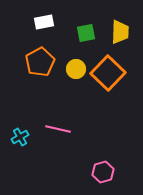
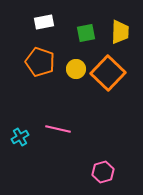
orange pentagon: rotated 24 degrees counterclockwise
